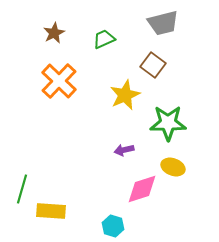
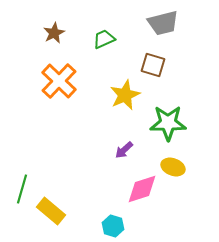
brown square: rotated 20 degrees counterclockwise
purple arrow: rotated 30 degrees counterclockwise
yellow rectangle: rotated 36 degrees clockwise
